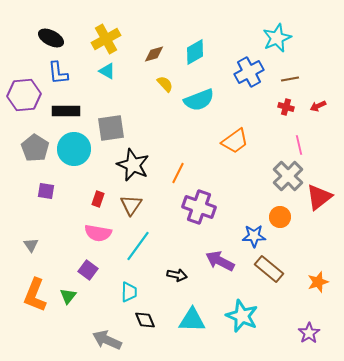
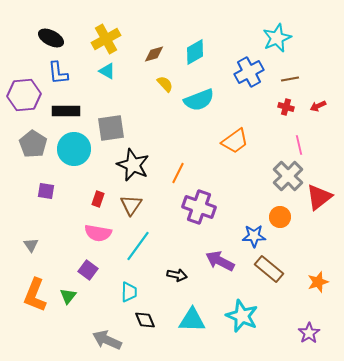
gray pentagon at (35, 148): moved 2 px left, 4 px up
